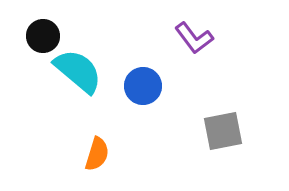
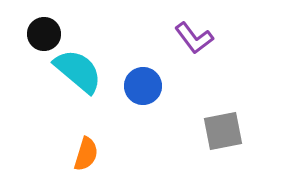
black circle: moved 1 px right, 2 px up
orange semicircle: moved 11 px left
